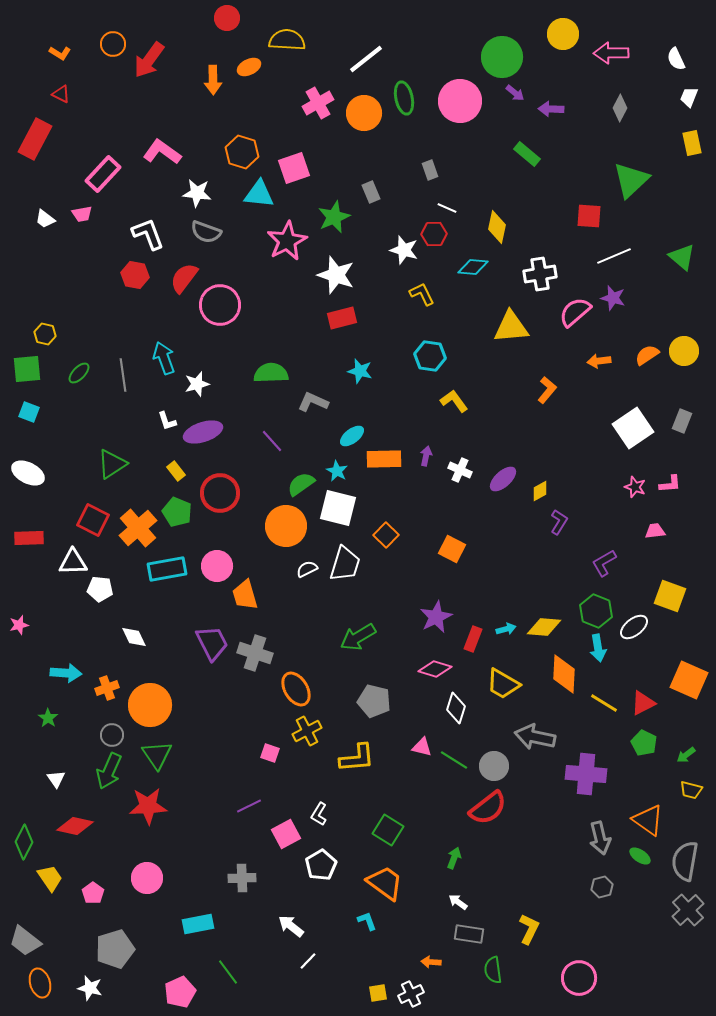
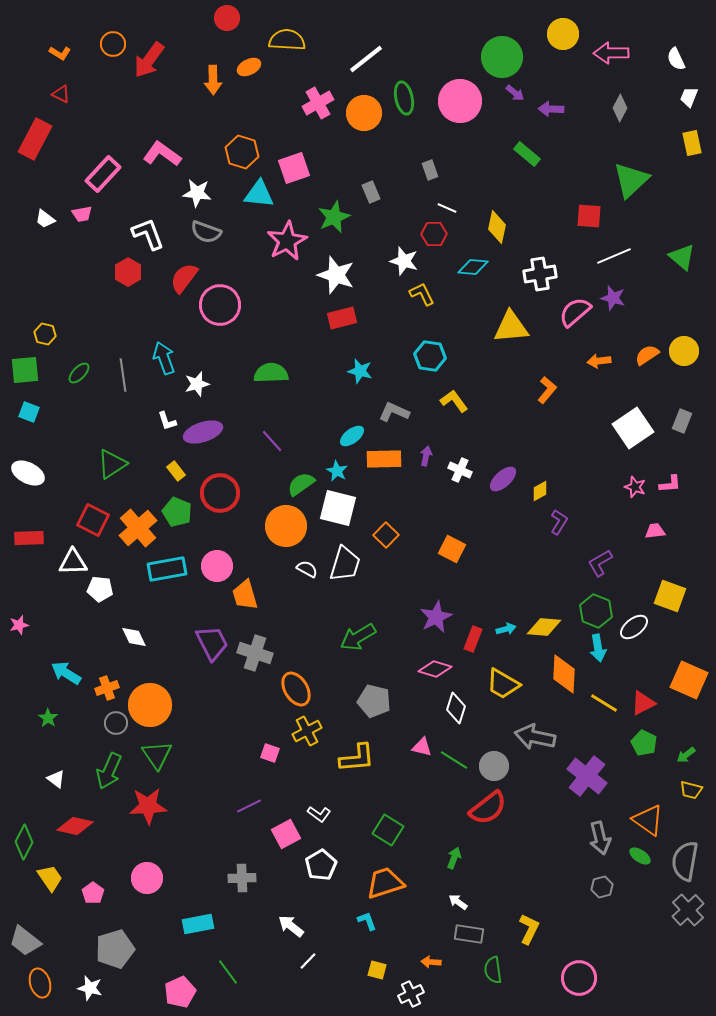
pink L-shape at (162, 152): moved 2 px down
white star at (404, 250): moved 11 px down
red hexagon at (135, 275): moved 7 px left, 3 px up; rotated 20 degrees clockwise
green square at (27, 369): moved 2 px left, 1 px down
gray L-shape at (313, 402): moved 81 px right, 10 px down
purple L-shape at (604, 563): moved 4 px left
white semicircle at (307, 569): rotated 55 degrees clockwise
cyan arrow at (66, 673): rotated 152 degrees counterclockwise
gray circle at (112, 735): moved 4 px right, 12 px up
purple cross at (586, 774): moved 1 px right, 2 px down; rotated 33 degrees clockwise
white triangle at (56, 779): rotated 18 degrees counterclockwise
white L-shape at (319, 814): rotated 85 degrees counterclockwise
orange trapezoid at (385, 883): rotated 54 degrees counterclockwise
yellow square at (378, 993): moved 1 px left, 23 px up; rotated 24 degrees clockwise
